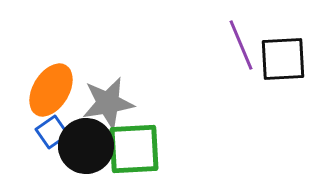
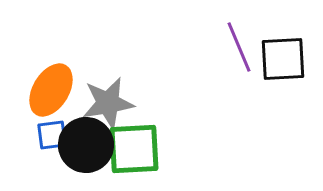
purple line: moved 2 px left, 2 px down
blue square: moved 3 px down; rotated 28 degrees clockwise
black circle: moved 1 px up
